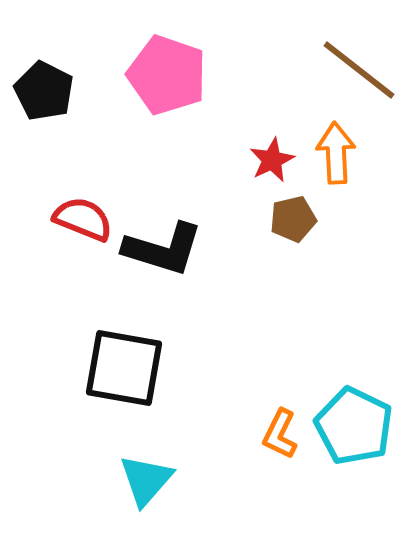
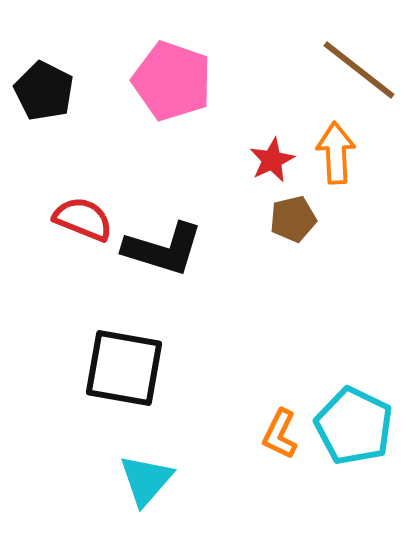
pink pentagon: moved 5 px right, 6 px down
